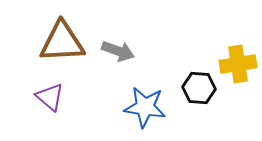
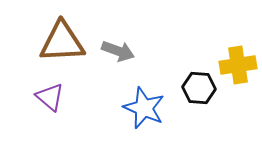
yellow cross: moved 1 px down
blue star: moved 1 px left, 1 px down; rotated 15 degrees clockwise
